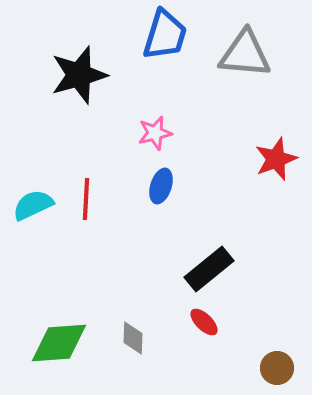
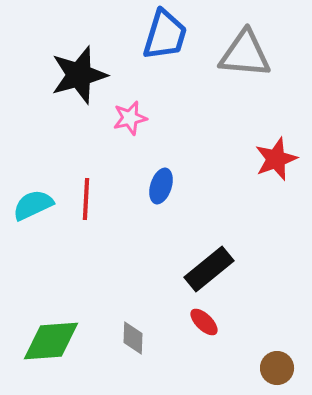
pink star: moved 25 px left, 15 px up
green diamond: moved 8 px left, 2 px up
